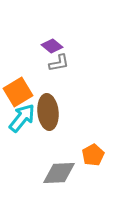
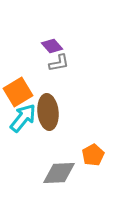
purple diamond: rotated 10 degrees clockwise
cyan arrow: moved 1 px right
